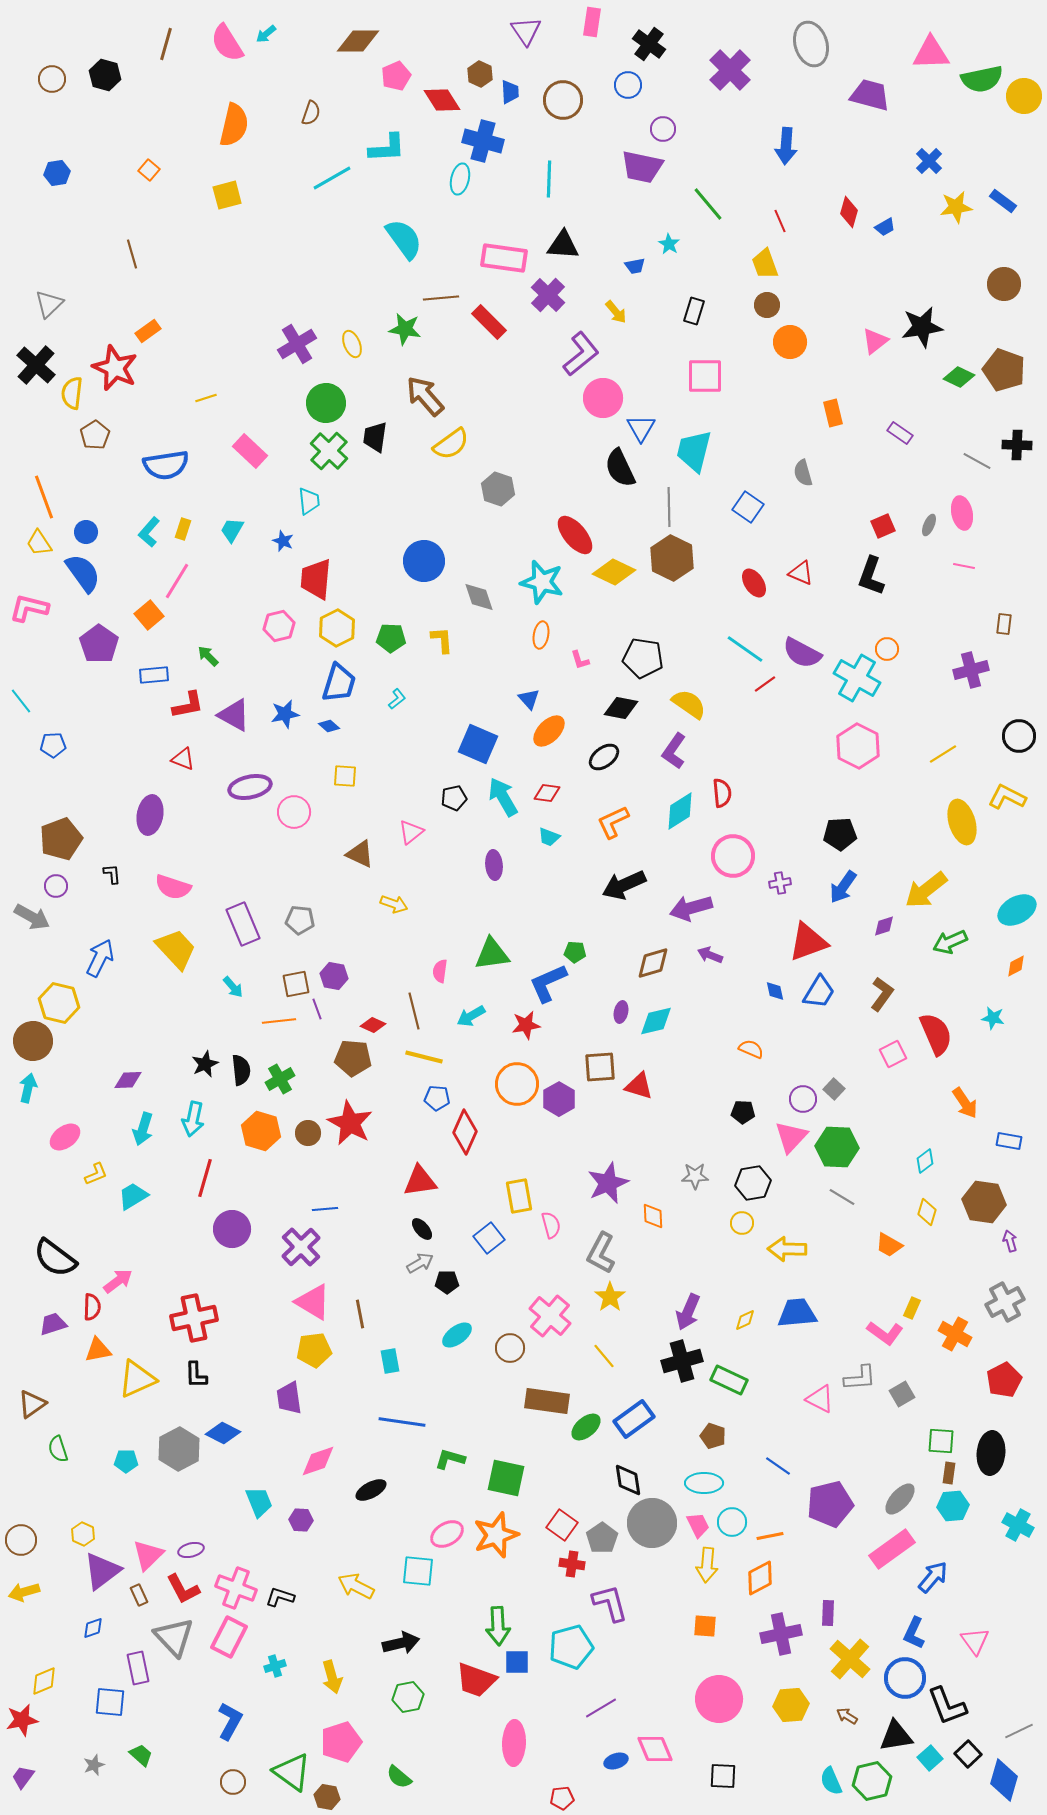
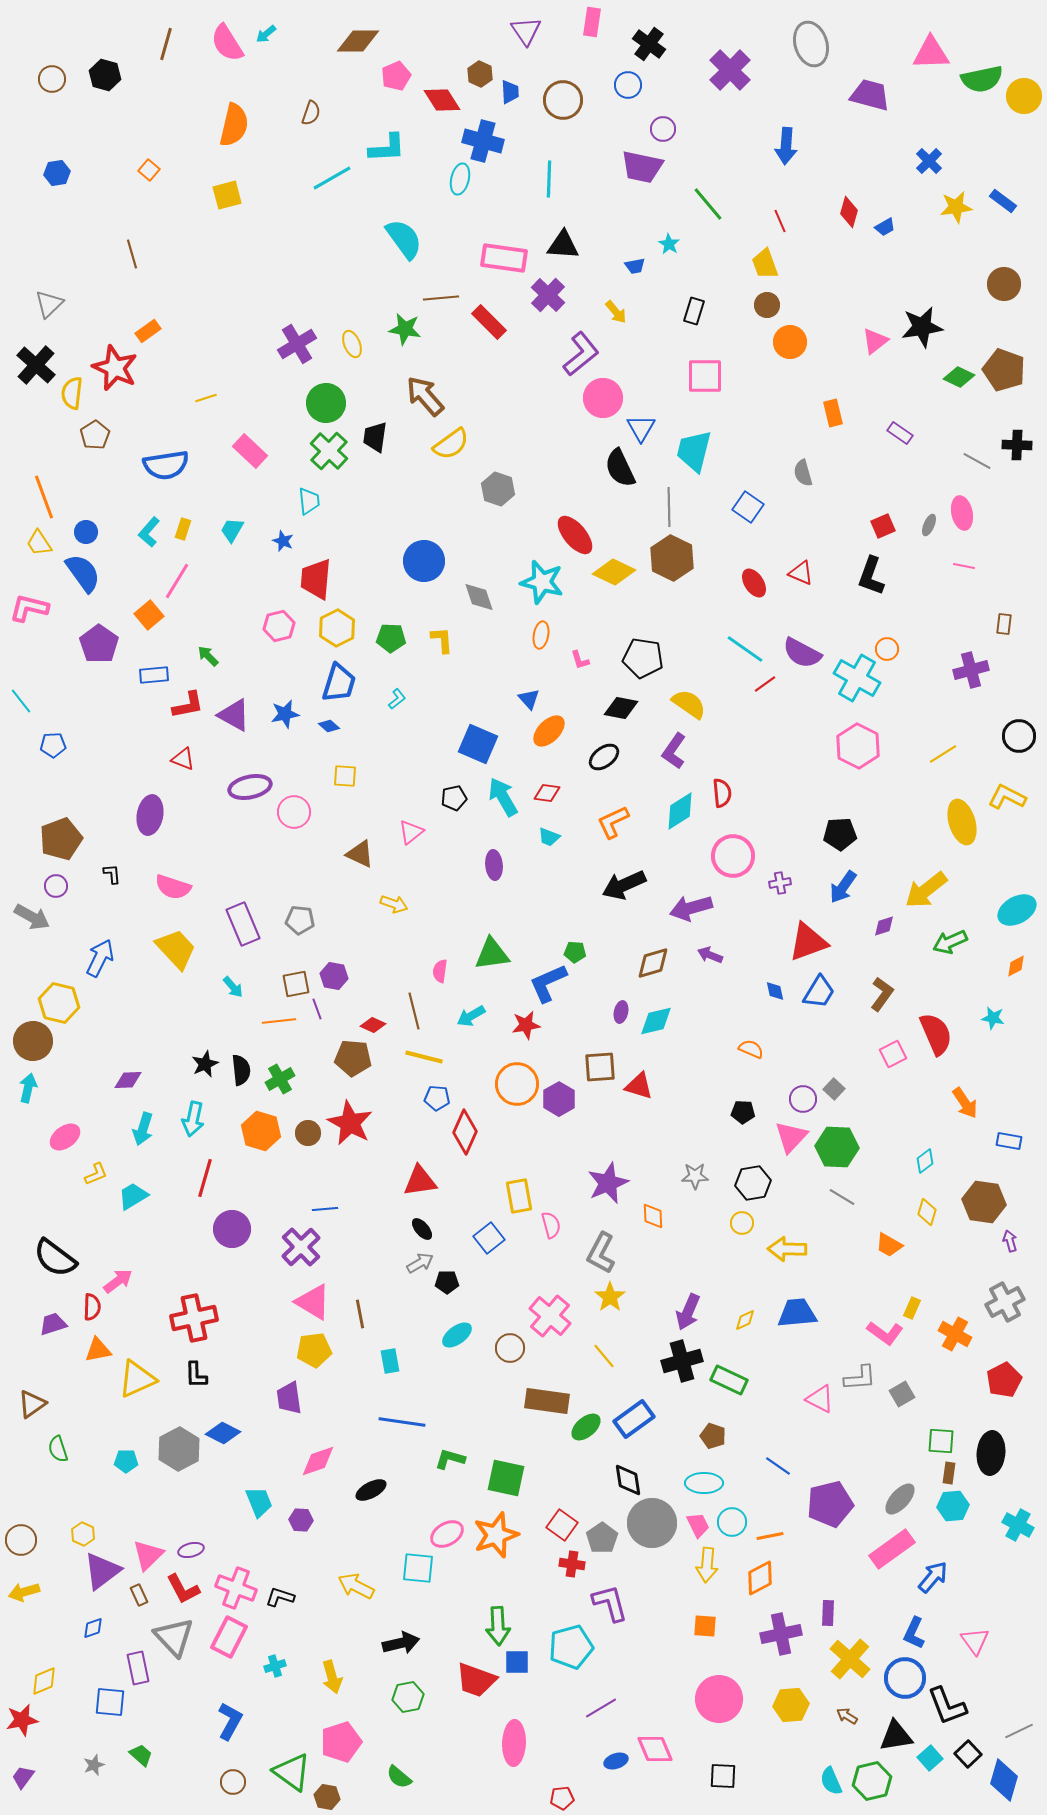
cyan square at (418, 1571): moved 3 px up
